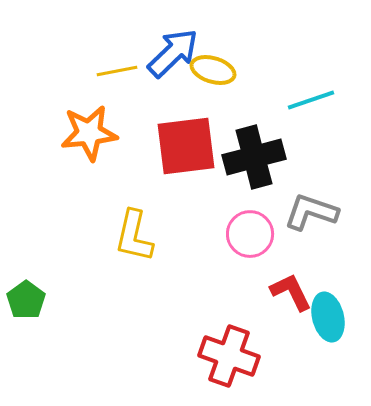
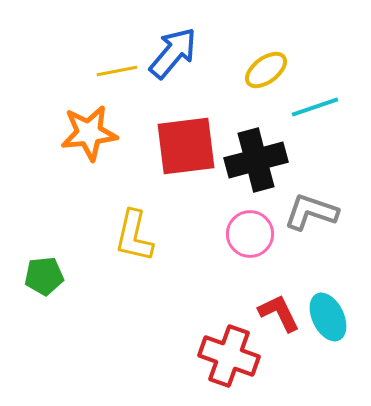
blue arrow: rotated 6 degrees counterclockwise
yellow ellipse: moved 53 px right; rotated 54 degrees counterclockwise
cyan line: moved 4 px right, 7 px down
black cross: moved 2 px right, 3 px down
red L-shape: moved 12 px left, 21 px down
green pentagon: moved 18 px right, 24 px up; rotated 30 degrees clockwise
cyan ellipse: rotated 12 degrees counterclockwise
